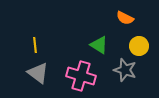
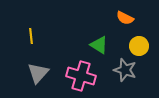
yellow line: moved 4 px left, 9 px up
gray triangle: rotated 35 degrees clockwise
